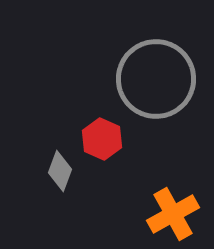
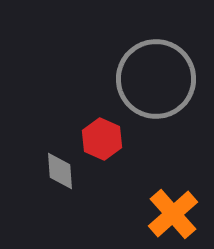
gray diamond: rotated 24 degrees counterclockwise
orange cross: rotated 12 degrees counterclockwise
